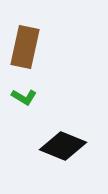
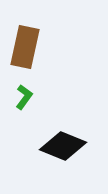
green L-shape: rotated 85 degrees counterclockwise
